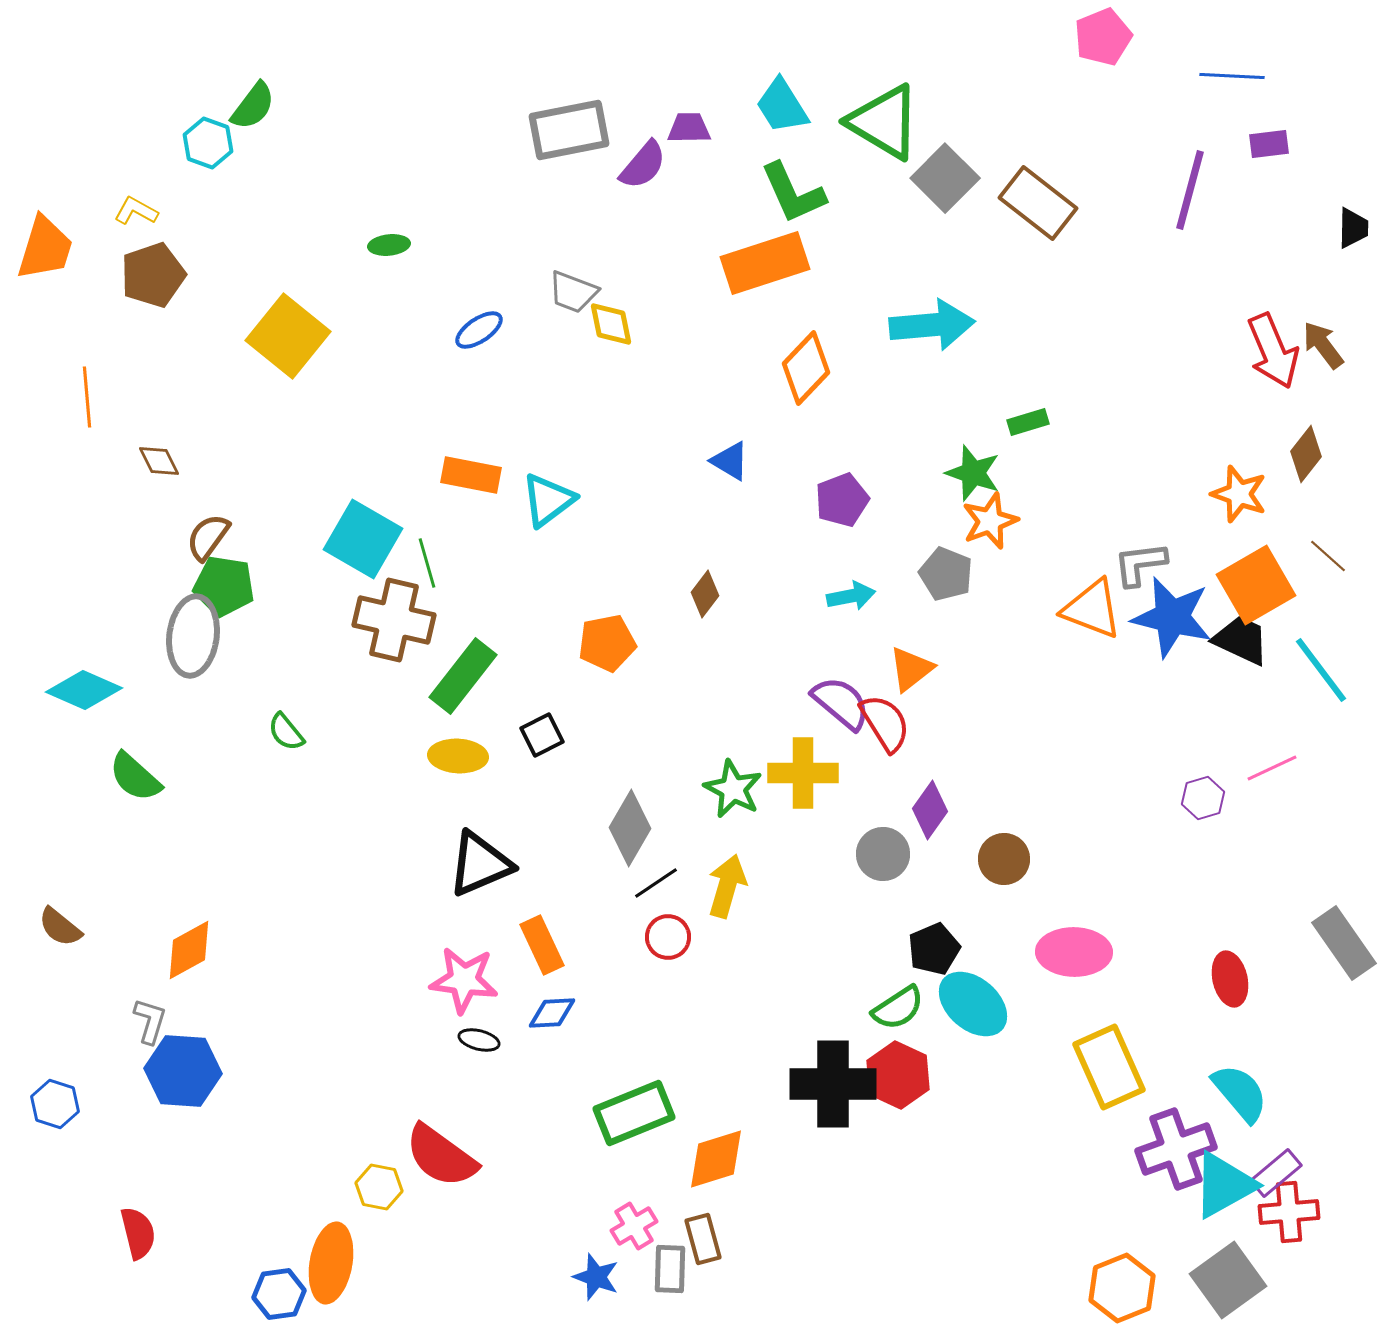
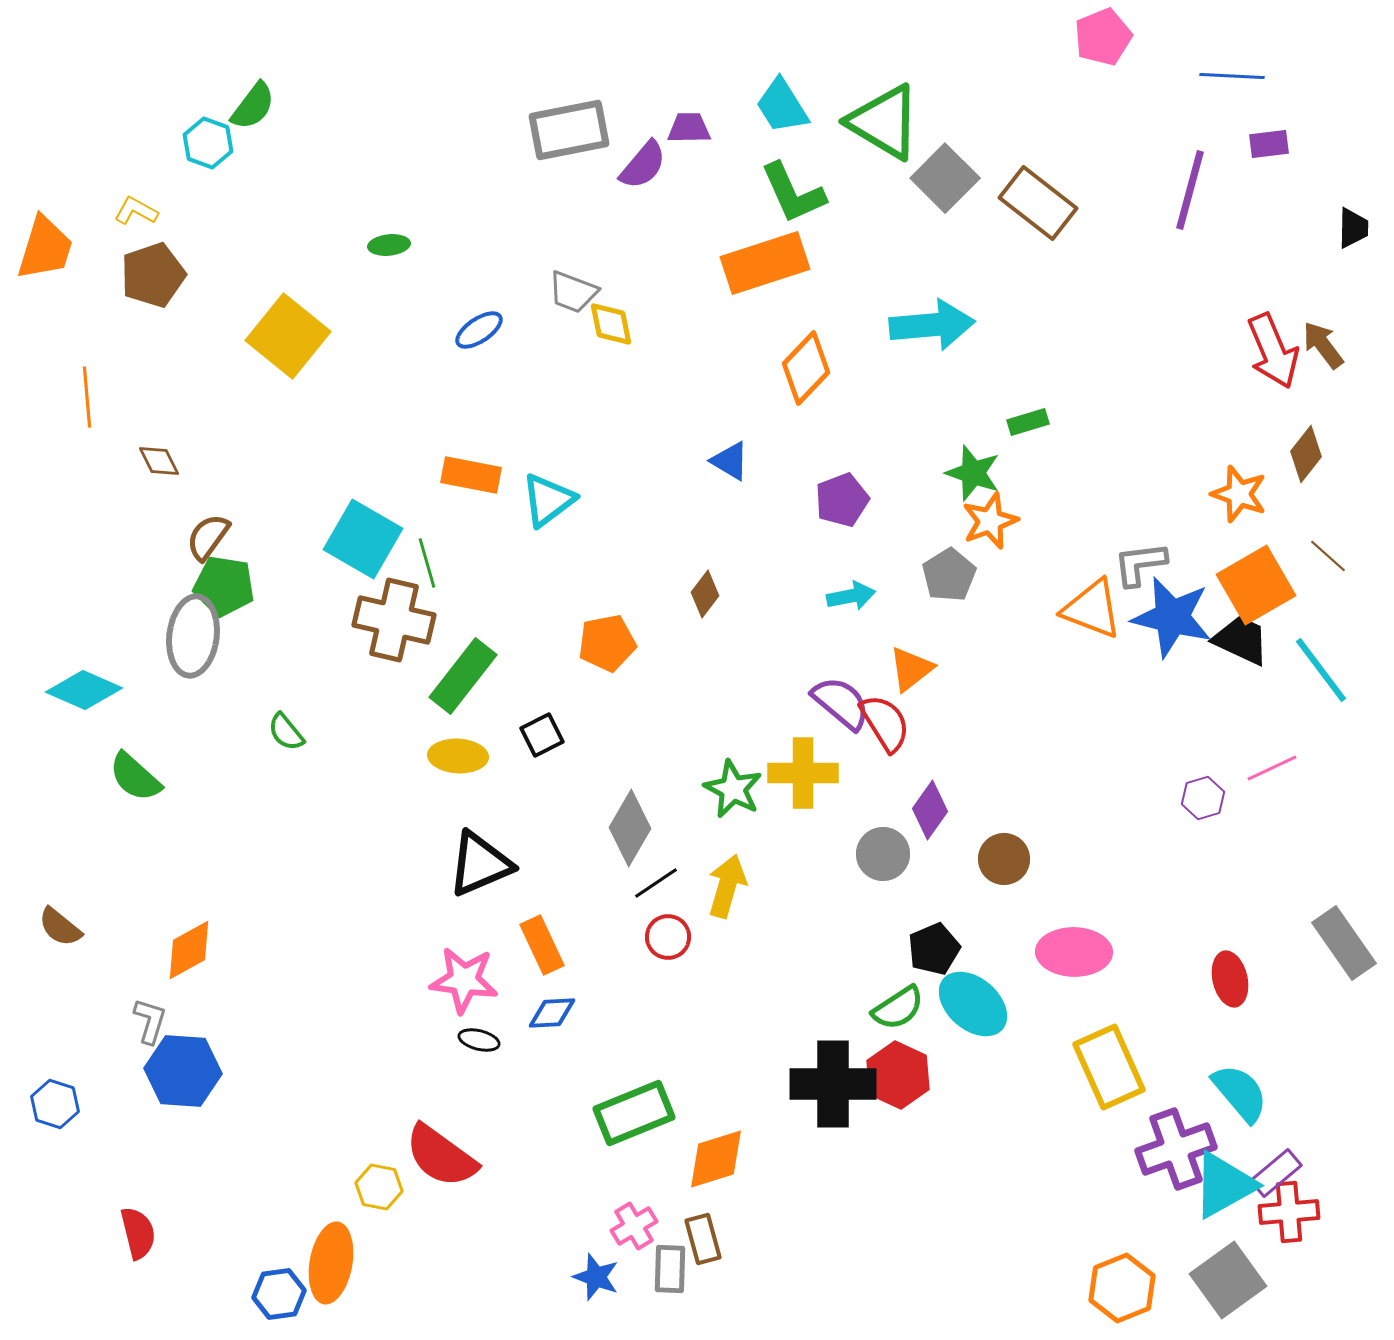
gray pentagon at (946, 574): moved 3 px right, 1 px down; rotated 18 degrees clockwise
